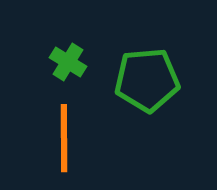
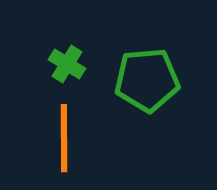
green cross: moved 1 px left, 2 px down
